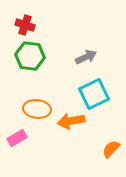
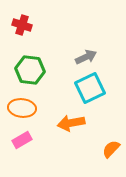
red cross: moved 3 px left
green hexagon: moved 14 px down
cyan square: moved 4 px left, 6 px up
orange ellipse: moved 15 px left, 1 px up
orange arrow: moved 2 px down
pink rectangle: moved 5 px right, 2 px down
